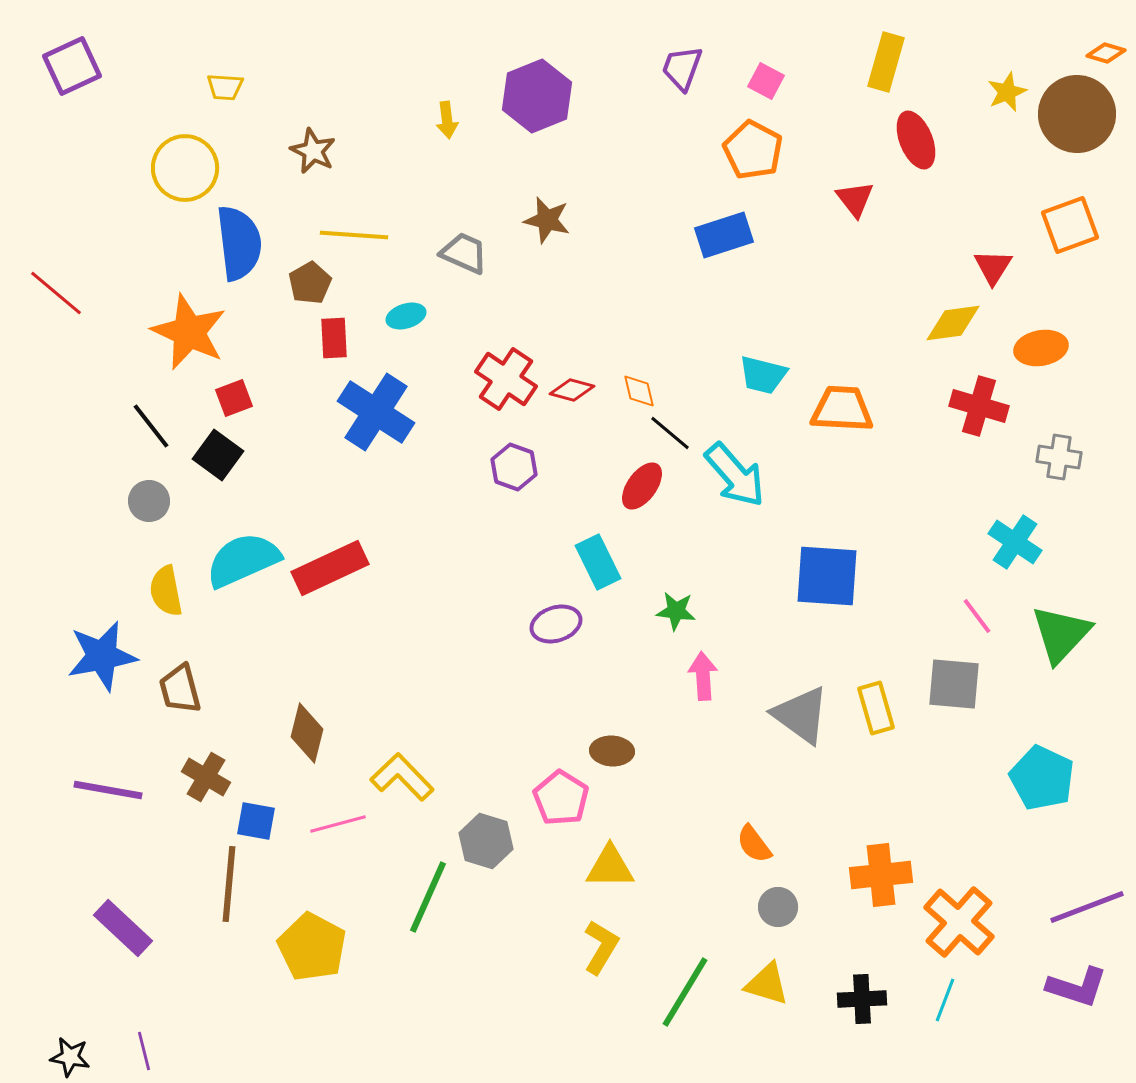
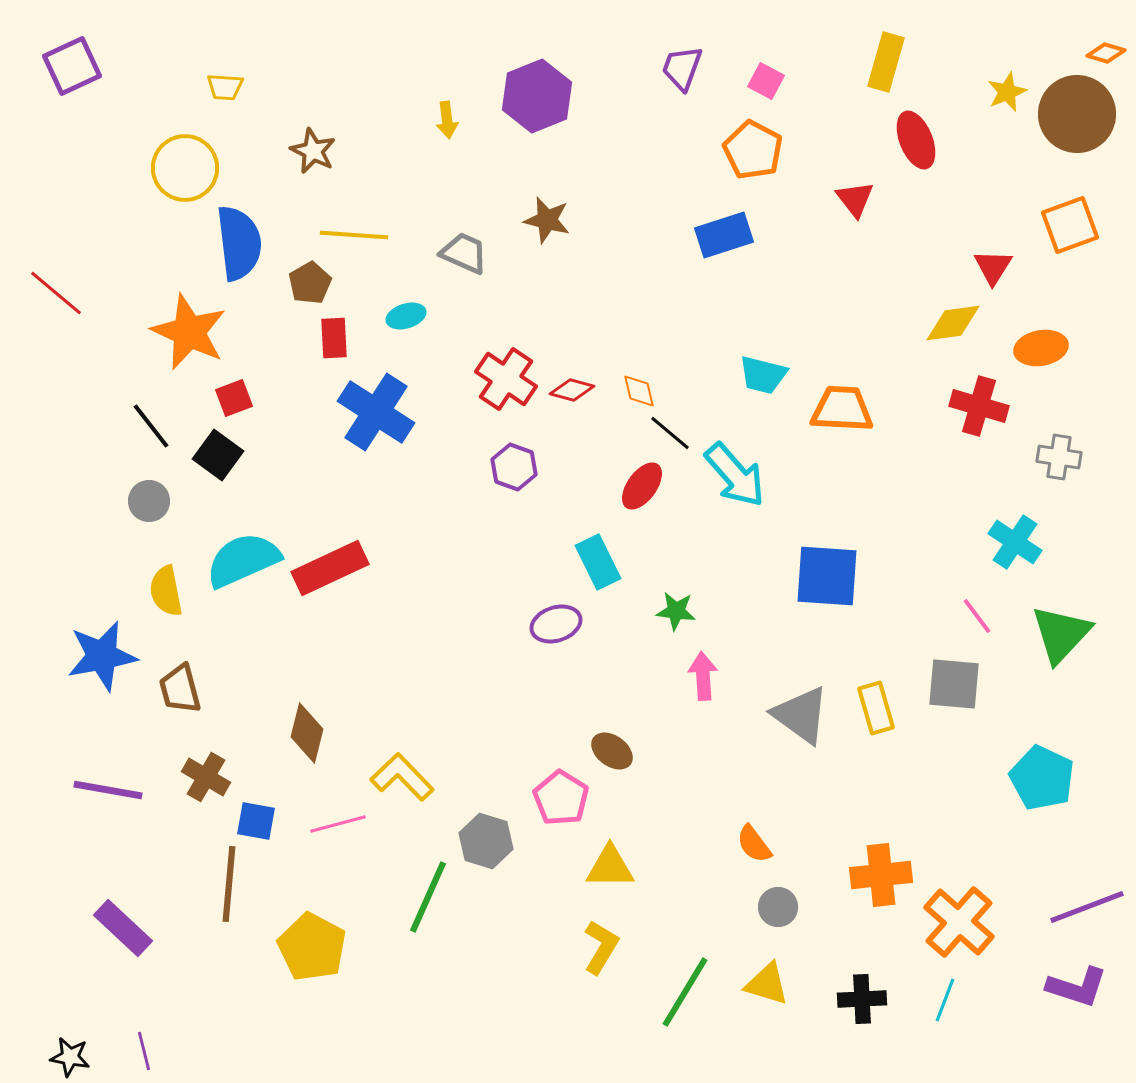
brown ellipse at (612, 751): rotated 33 degrees clockwise
